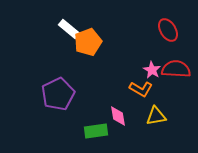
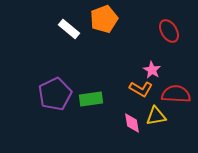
red ellipse: moved 1 px right, 1 px down
orange pentagon: moved 16 px right, 23 px up
red semicircle: moved 25 px down
purple pentagon: moved 3 px left
pink diamond: moved 14 px right, 7 px down
green rectangle: moved 5 px left, 32 px up
